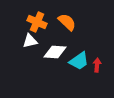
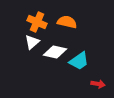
orange semicircle: rotated 30 degrees counterclockwise
white triangle: moved 2 px right, 1 px down; rotated 28 degrees counterclockwise
white diamond: rotated 10 degrees clockwise
red arrow: moved 1 px right, 19 px down; rotated 96 degrees clockwise
